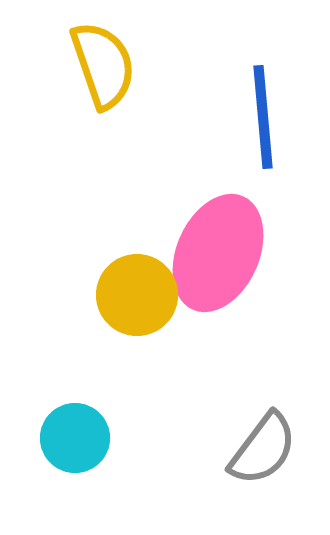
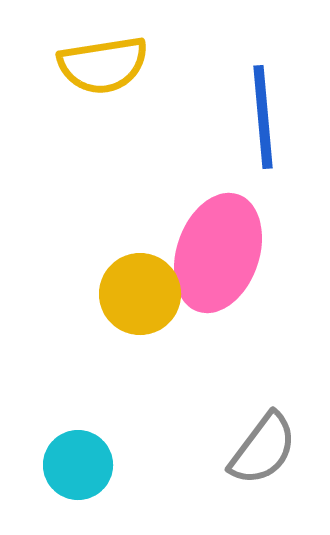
yellow semicircle: rotated 100 degrees clockwise
pink ellipse: rotated 5 degrees counterclockwise
yellow circle: moved 3 px right, 1 px up
cyan circle: moved 3 px right, 27 px down
